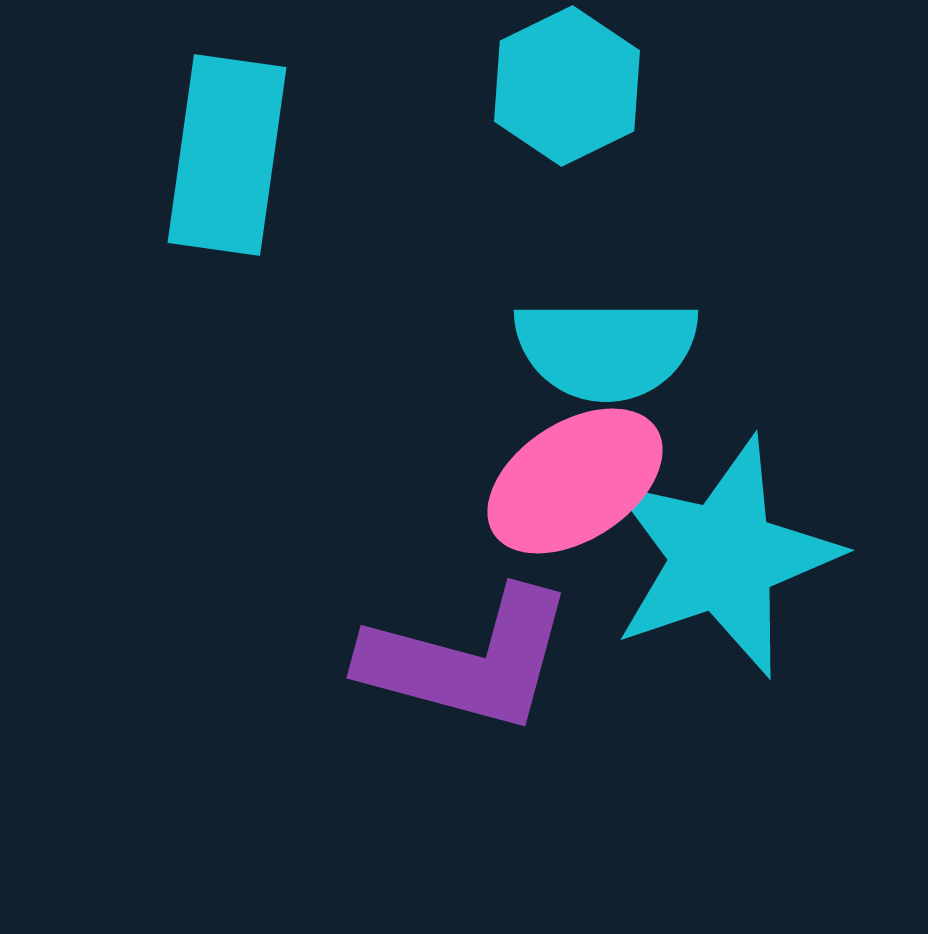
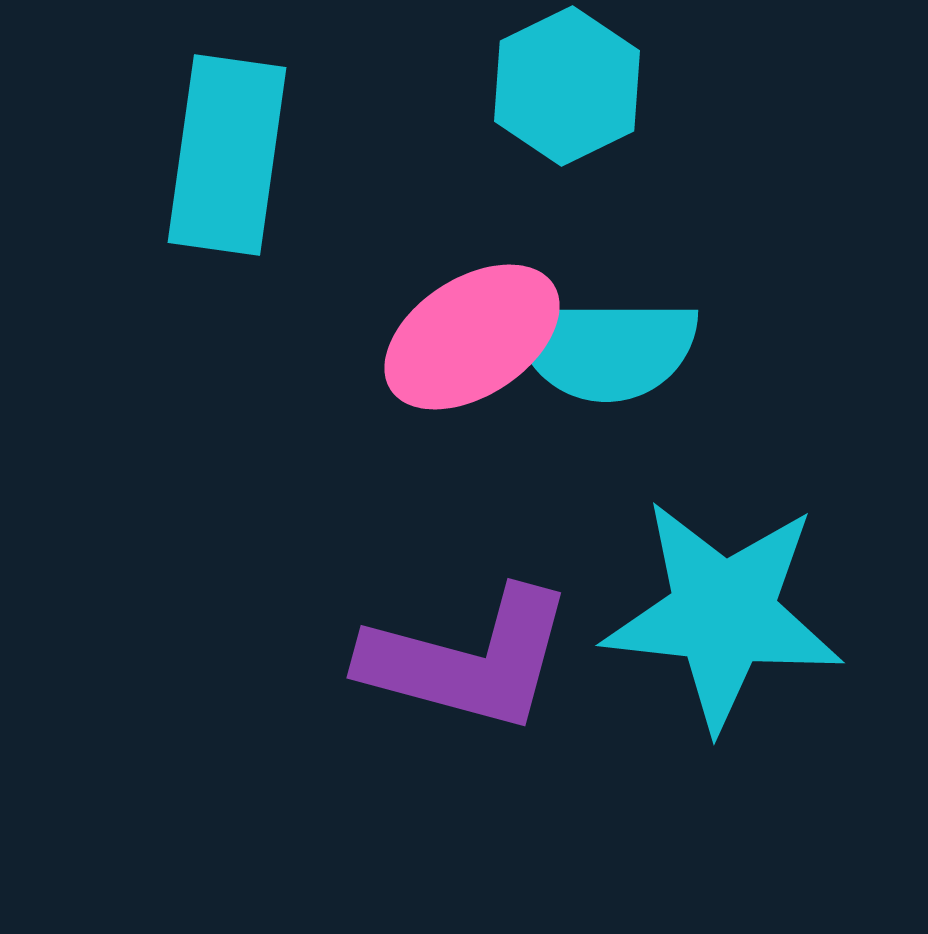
pink ellipse: moved 103 px left, 144 px up
cyan star: moved 57 px down; rotated 25 degrees clockwise
